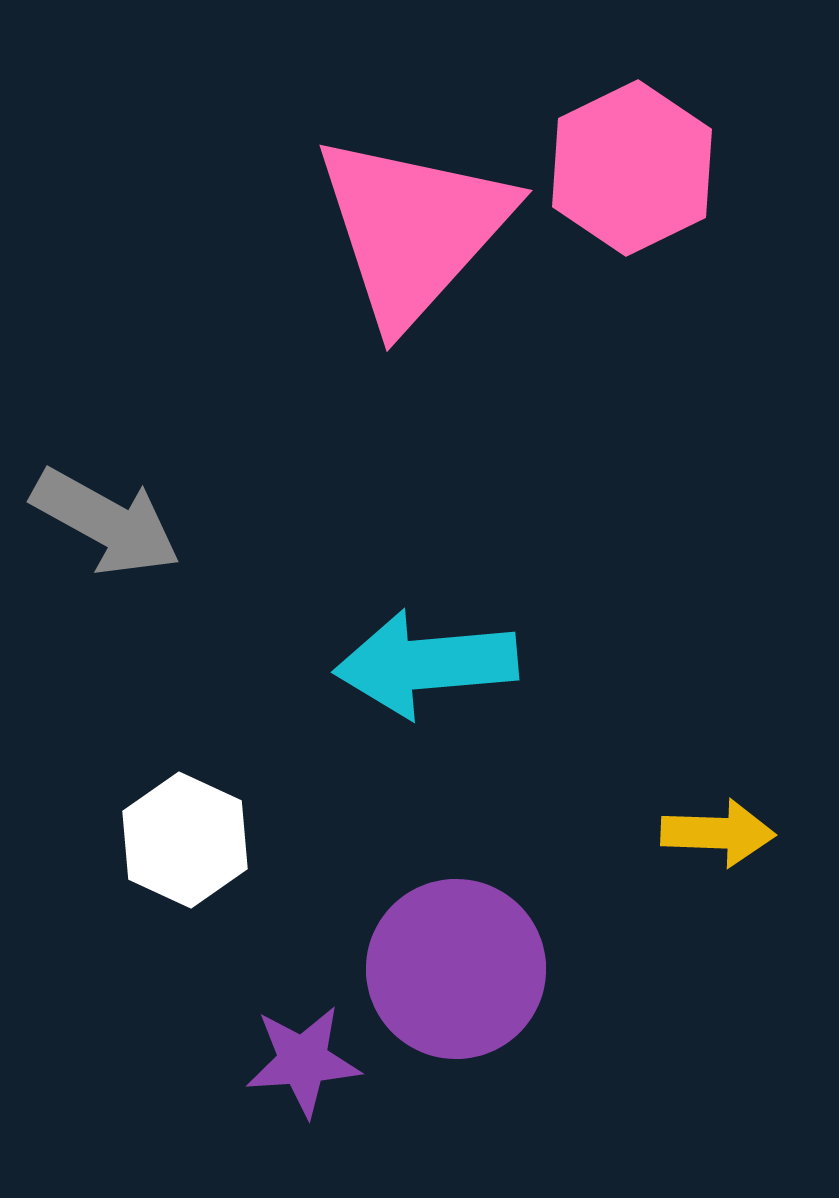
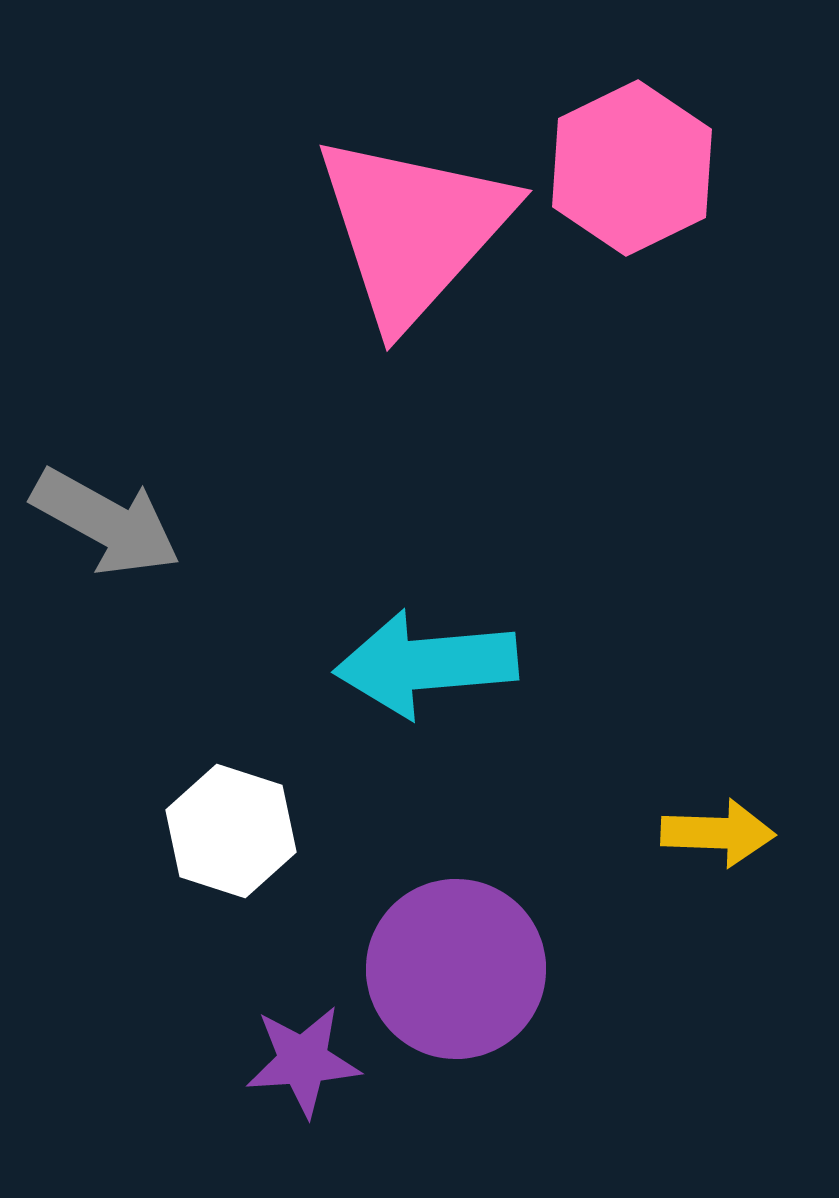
white hexagon: moved 46 px right, 9 px up; rotated 7 degrees counterclockwise
